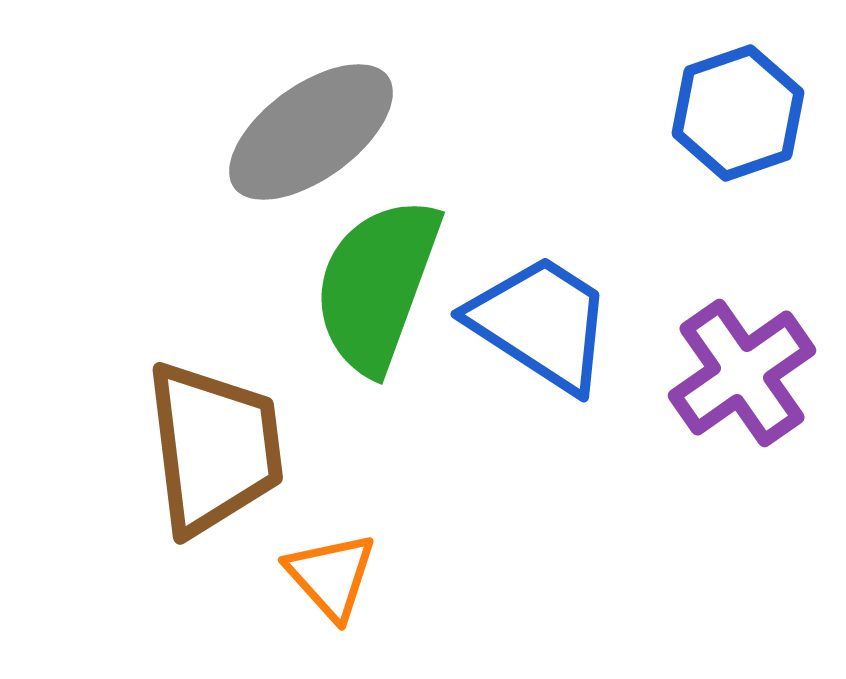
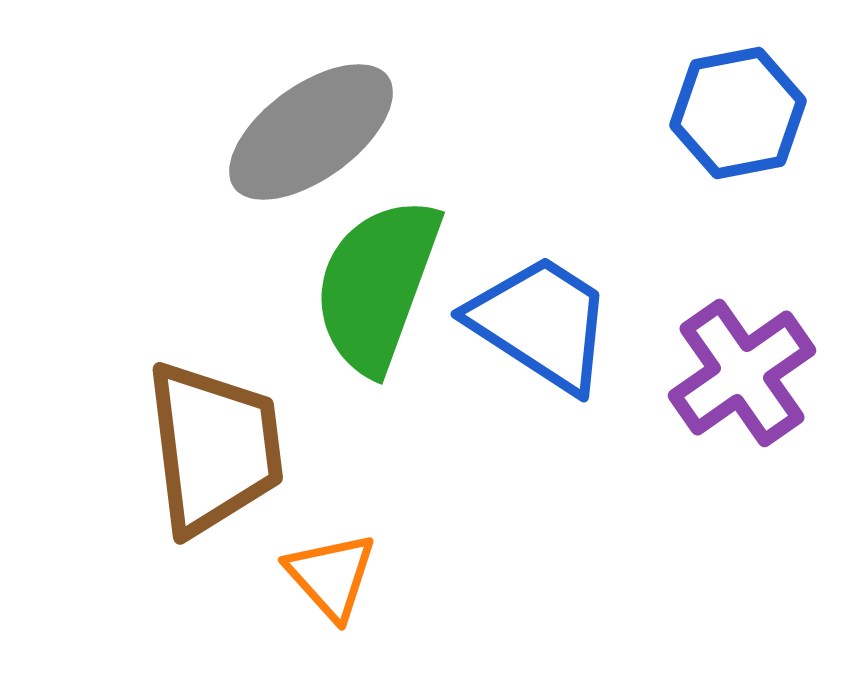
blue hexagon: rotated 8 degrees clockwise
